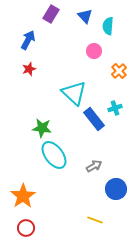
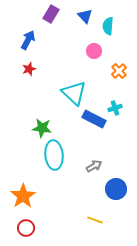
blue rectangle: rotated 25 degrees counterclockwise
cyan ellipse: rotated 32 degrees clockwise
